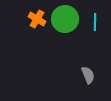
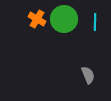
green circle: moved 1 px left
